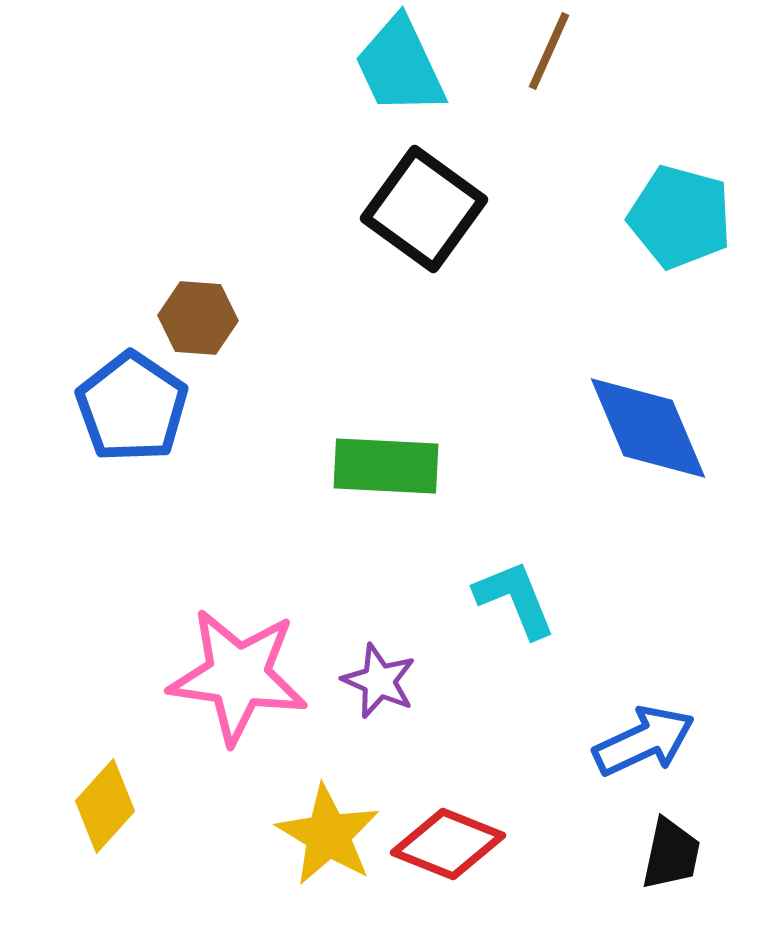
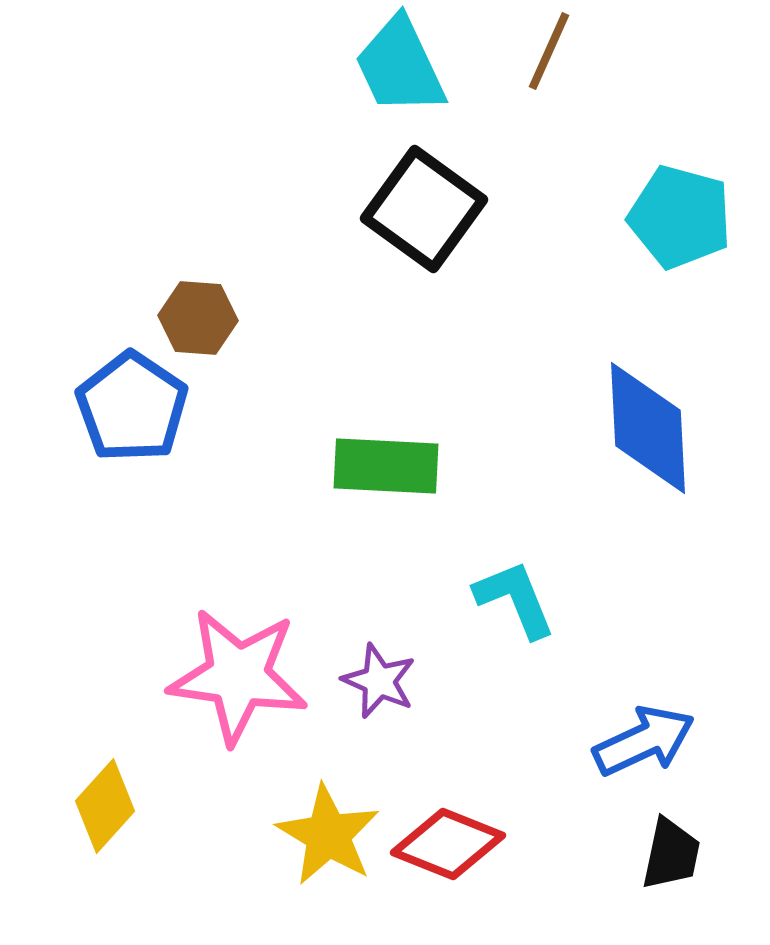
blue diamond: rotated 20 degrees clockwise
